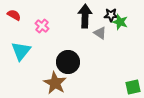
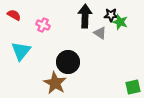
pink cross: moved 1 px right, 1 px up; rotated 16 degrees counterclockwise
